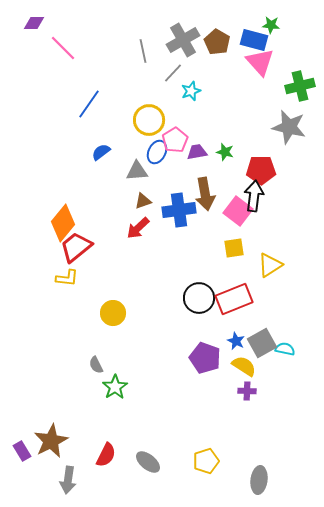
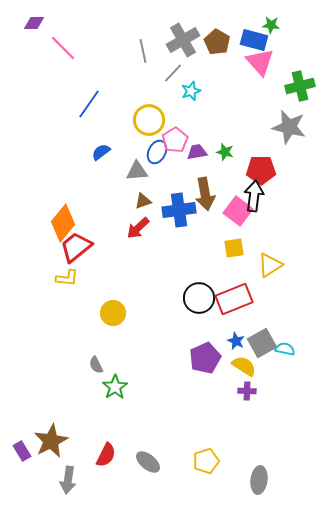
purple pentagon at (205, 358): rotated 28 degrees clockwise
